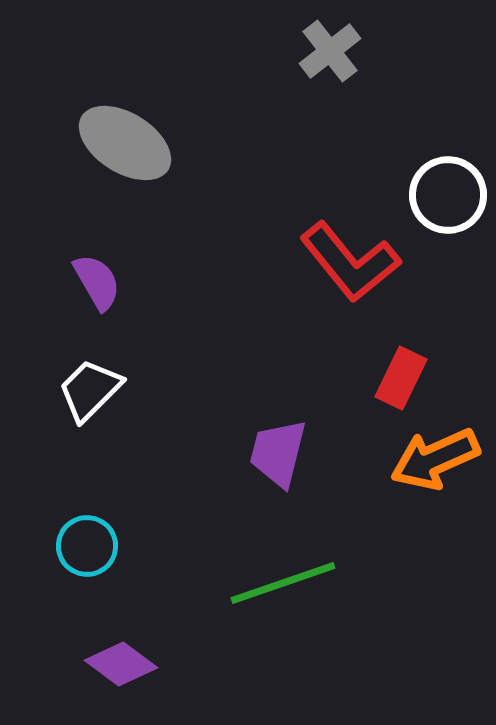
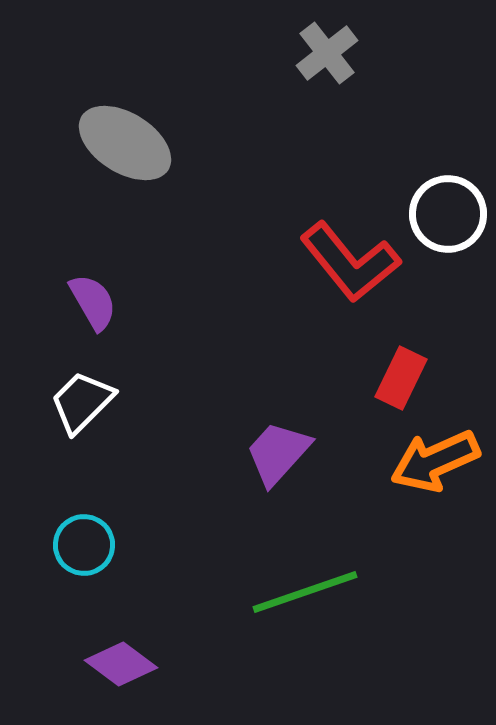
gray cross: moved 3 px left, 2 px down
white circle: moved 19 px down
purple semicircle: moved 4 px left, 20 px down
white trapezoid: moved 8 px left, 12 px down
purple trapezoid: rotated 28 degrees clockwise
orange arrow: moved 2 px down
cyan circle: moved 3 px left, 1 px up
green line: moved 22 px right, 9 px down
